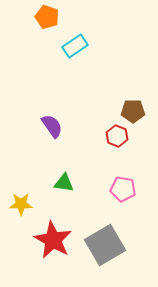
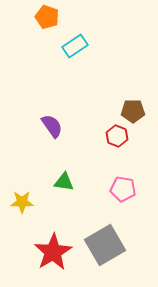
green triangle: moved 1 px up
yellow star: moved 1 px right, 2 px up
red star: moved 12 px down; rotated 12 degrees clockwise
